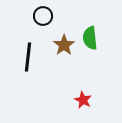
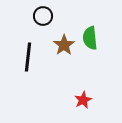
red star: rotated 18 degrees clockwise
